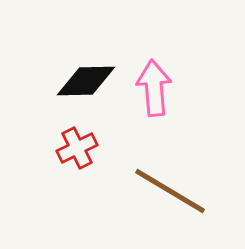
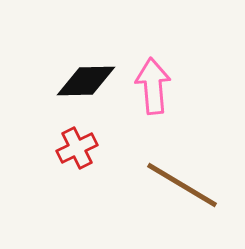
pink arrow: moved 1 px left, 2 px up
brown line: moved 12 px right, 6 px up
